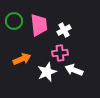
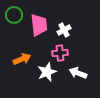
green circle: moved 6 px up
white arrow: moved 4 px right, 3 px down
